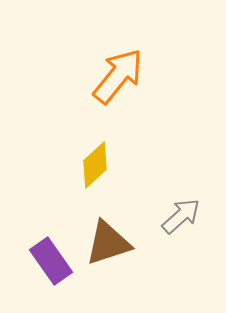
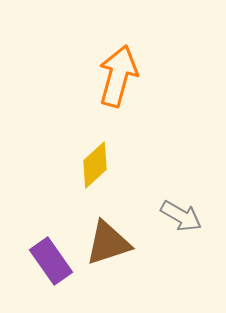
orange arrow: rotated 24 degrees counterclockwise
gray arrow: rotated 72 degrees clockwise
